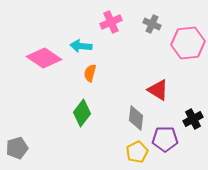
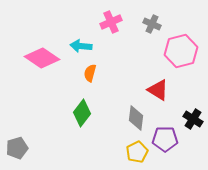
pink hexagon: moved 7 px left, 8 px down; rotated 8 degrees counterclockwise
pink diamond: moved 2 px left
black cross: rotated 30 degrees counterclockwise
